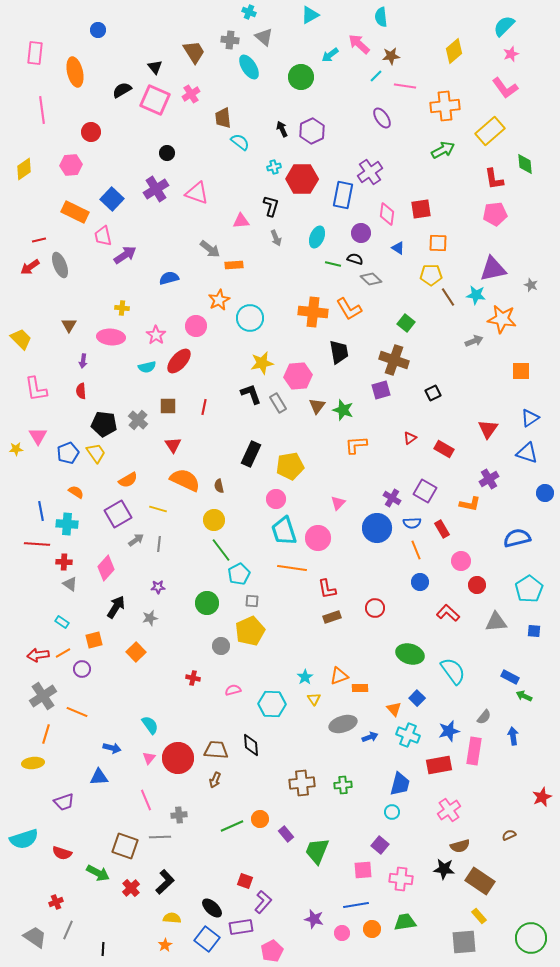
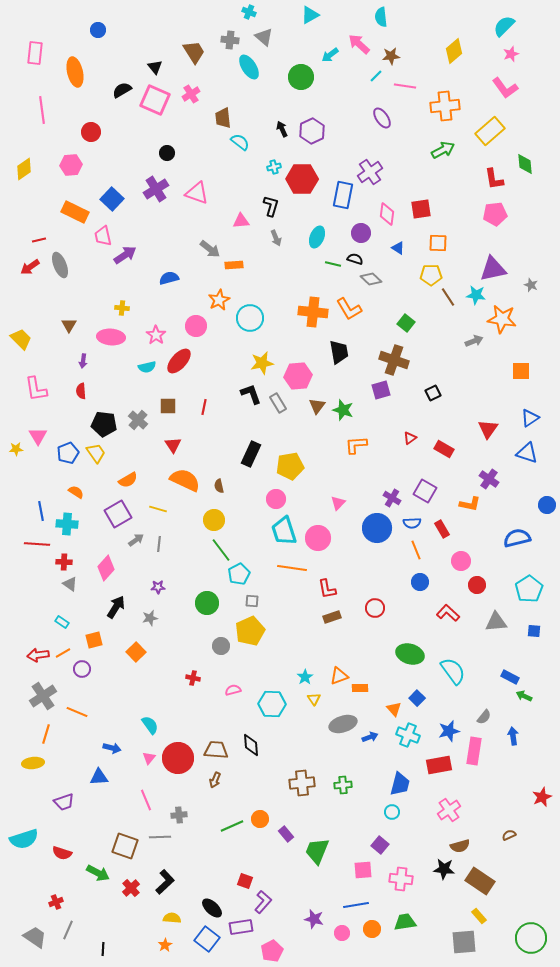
purple cross at (489, 479): rotated 24 degrees counterclockwise
blue circle at (545, 493): moved 2 px right, 12 px down
